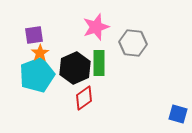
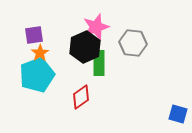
black hexagon: moved 10 px right, 21 px up
red diamond: moved 3 px left, 1 px up
